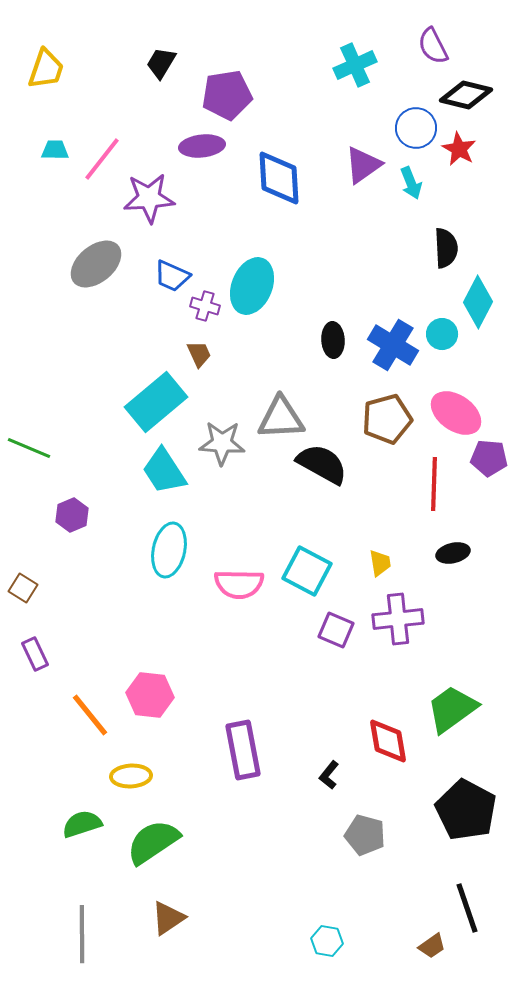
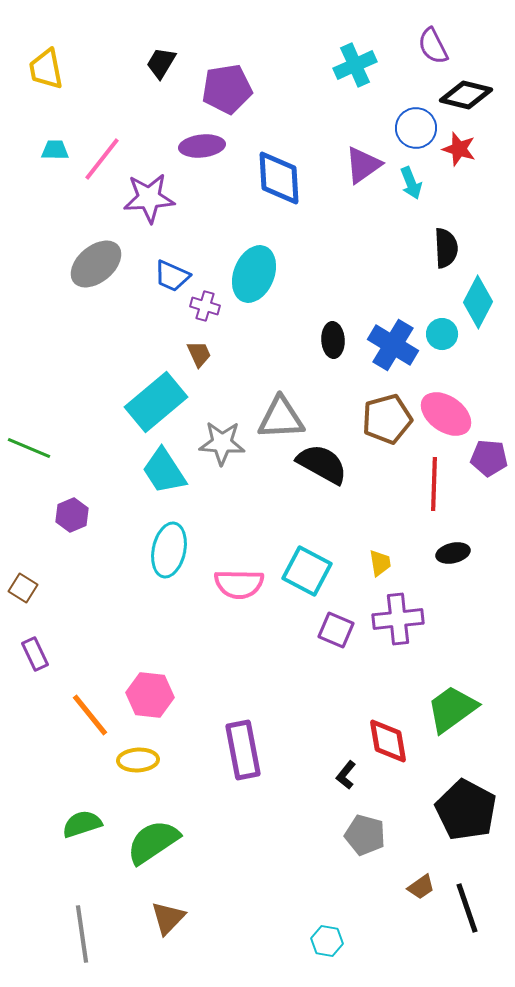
yellow trapezoid at (46, 69): rotated 150 degrees clockwise
purple pentagon at (227, 95): moved 6 px up
red star at (459, 149): rotated 12 degrees counterclockwise
cyan ellipse at (252, 286): moved 2 px right, 12 px up
pink ellipse at (456, 413): moved 10 px left, 1 px down
black L-shape at (329, 775): moved 17 px right
yellow ellipse at (131, 776): moved 7 px right, 16 px up
brown triangle at (168, 918): rotated 12 degrees counterclockwise
gray line at (82, 934): rotated 8 degrees counterclockwise
brown trapezoid at (432, 946): moved 11 px left, 59 px up
